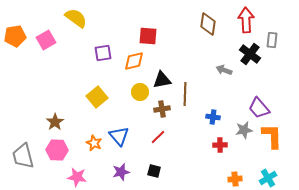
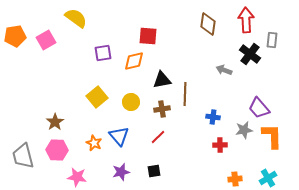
yellow circle: moved 9 px left, 10 px down
black square: rotated 24 degrees counterclockwise
